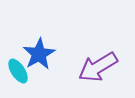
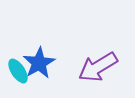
blue star: moved 9 px down
